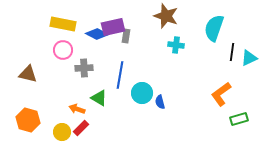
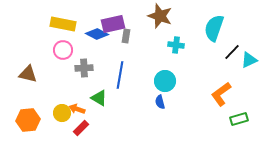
brown star: moved 6 px left
purple rectangle: moved 3 px up
black line: rotated 36 degrees clockwise
cyan triangle: moved 2 px down
cyan circle: moved 23 px right, 12 px up
orange hexagon: rotated 20 degrees counterclockwise
yellow circle: moved 19 px up
